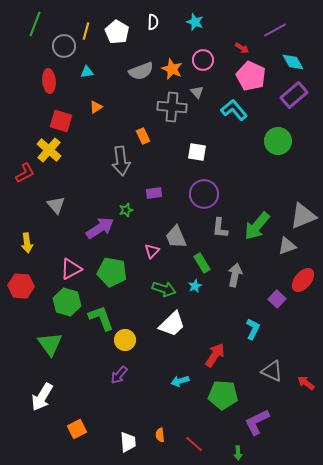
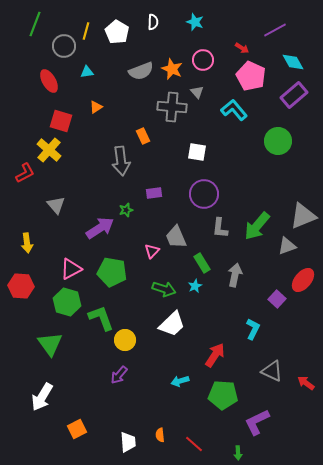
red ellipse at (49, 81): rotated 25 degrees counterclockwise
